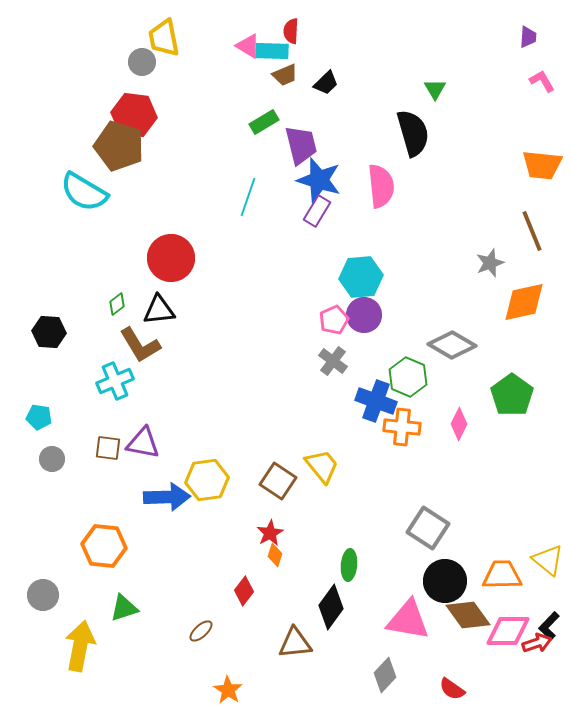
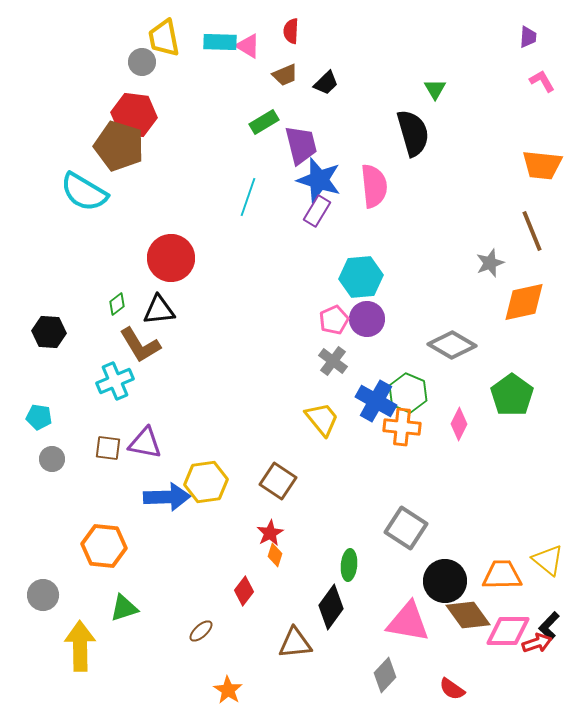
cyan rectangle at (272, 51): moved 52 px left, 9 px up
pink semicircle at (381, 186): moved 7 px left
purple circle at (364, 315): moved 3 px right, 4 px down
green hexagon at (408, 377): moved 16 px down
blue cross at (376, 401): rotated 9 degrees clockwise
purple triangle at (143, 443): moved 2 px right
yellow trapezoid at (322, 466): moved 47 px up
yellow hexagon at (207, 480): moved 1 px left, 2 px down
gray square at (428, 528): moved 22 px left
pink triangle at (408, 620): moved 2 px down
yellow arrow at (80, 646): rotated 12 degrees counterclockwise
